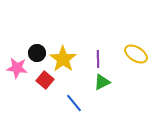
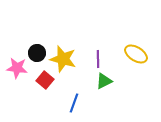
yellow star: rotated 20 degrees counterclockwise
green triangle: moved 2 px right, 1 px up
blue line: rotated 60 degrees clockwise
